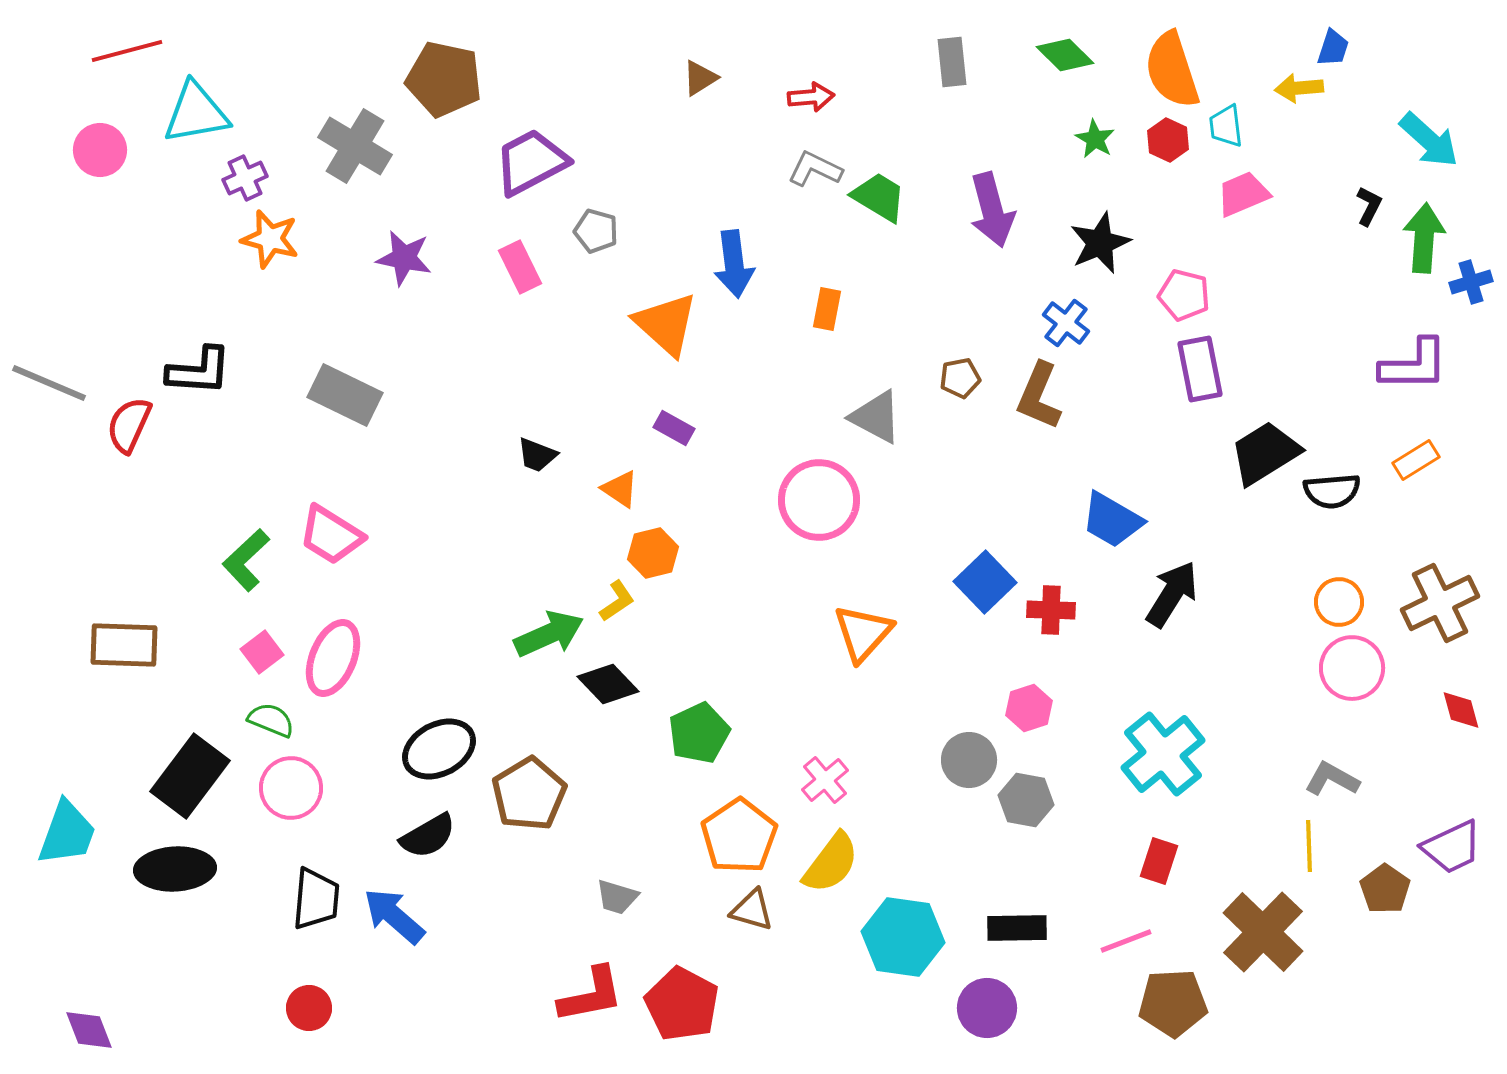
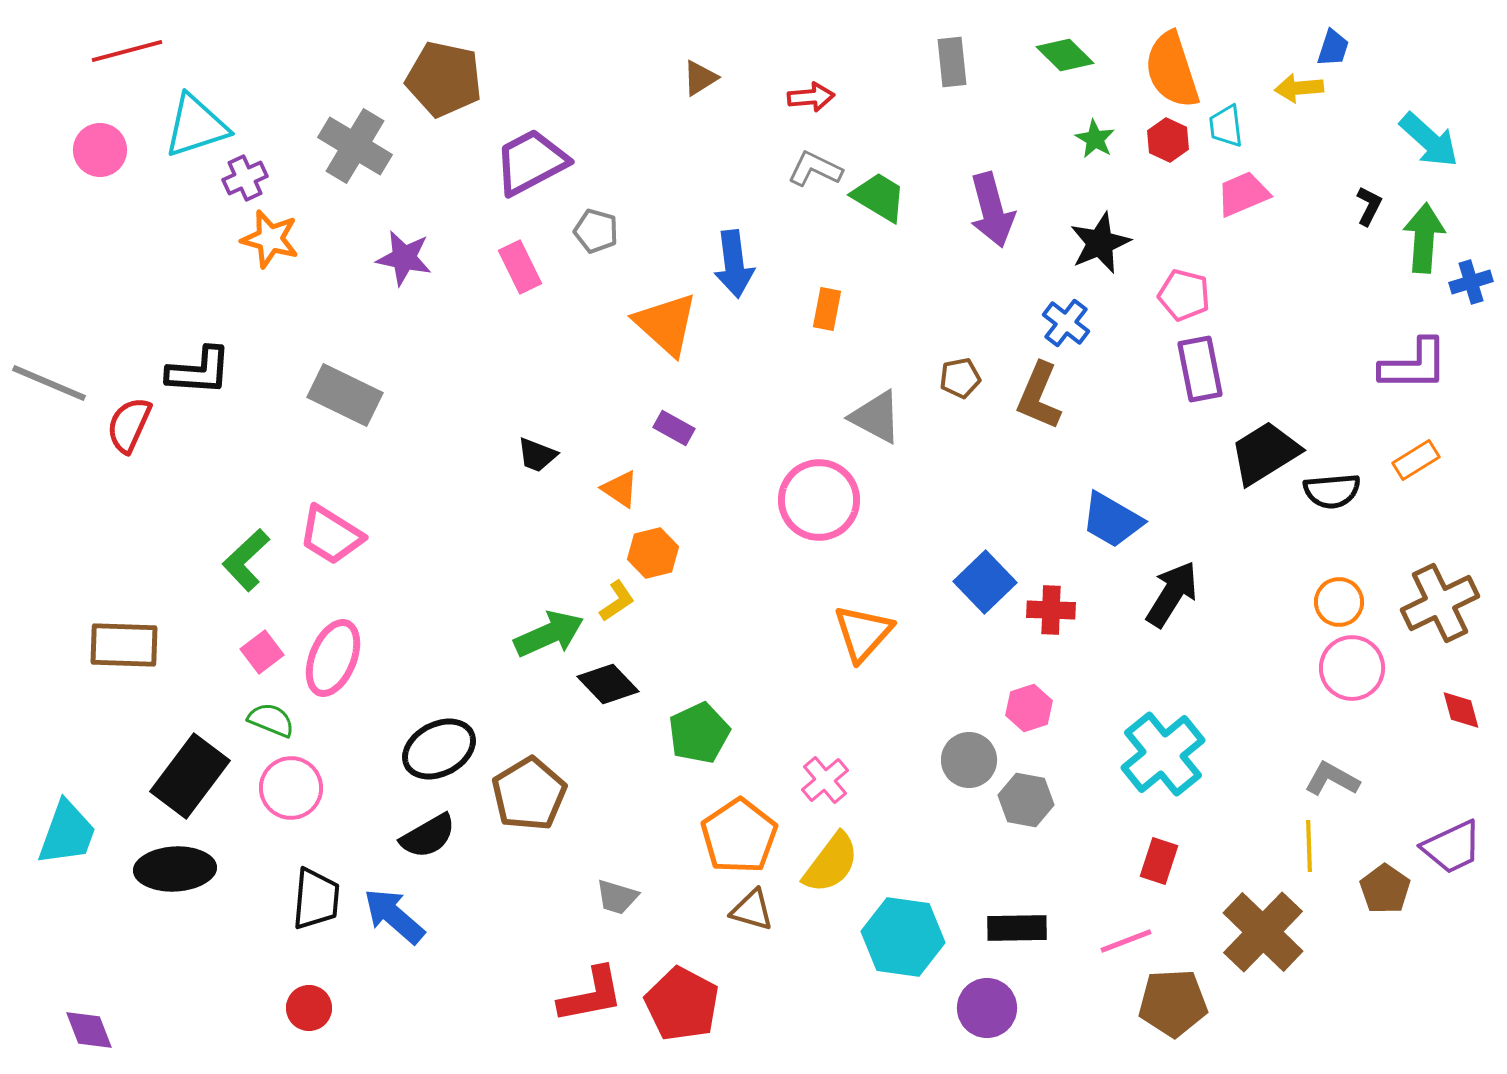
cyan triangle at (196, 113): moved 13 px down; rotated 8 degrees counterclockwise
